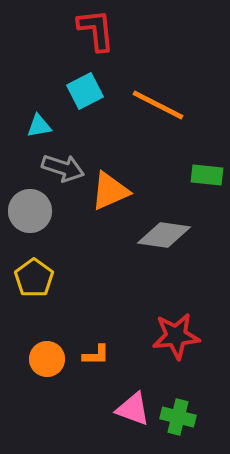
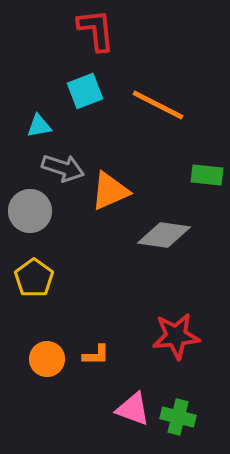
cyan square: rotated 6 degrees clockwise
